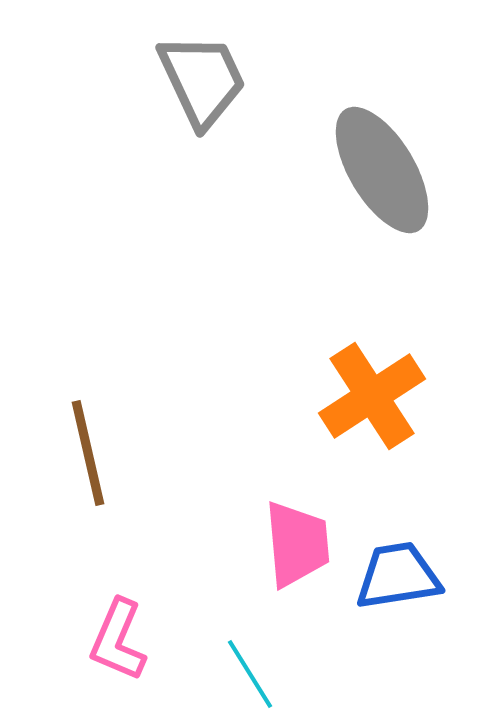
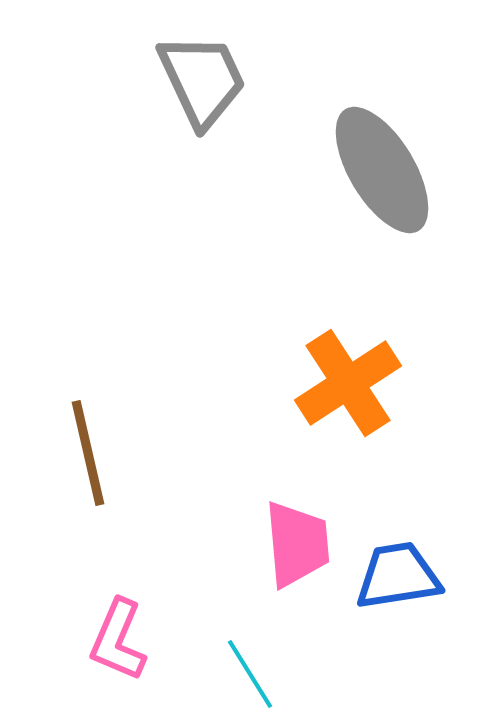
orange cross: moved 24 px left, 13 px up
